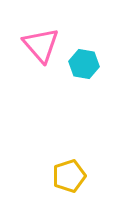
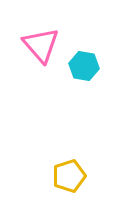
cyan hexagon: moved 2 px down
